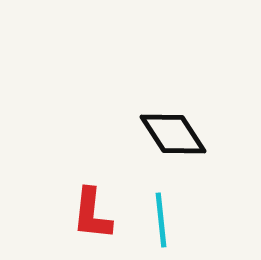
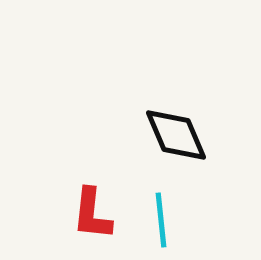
black diamond: moved 3 px right, 1 px down; rotated 10 degrees clockwise
